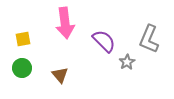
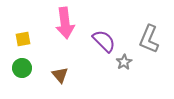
gray star: moved 3 px left
